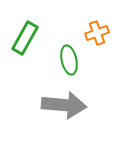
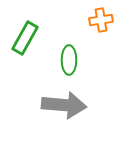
orange cross: moved 4 px right, 13 px up; rotated 10 degrees clockwise
green ellipse: rotated 12 degrees clockwise
